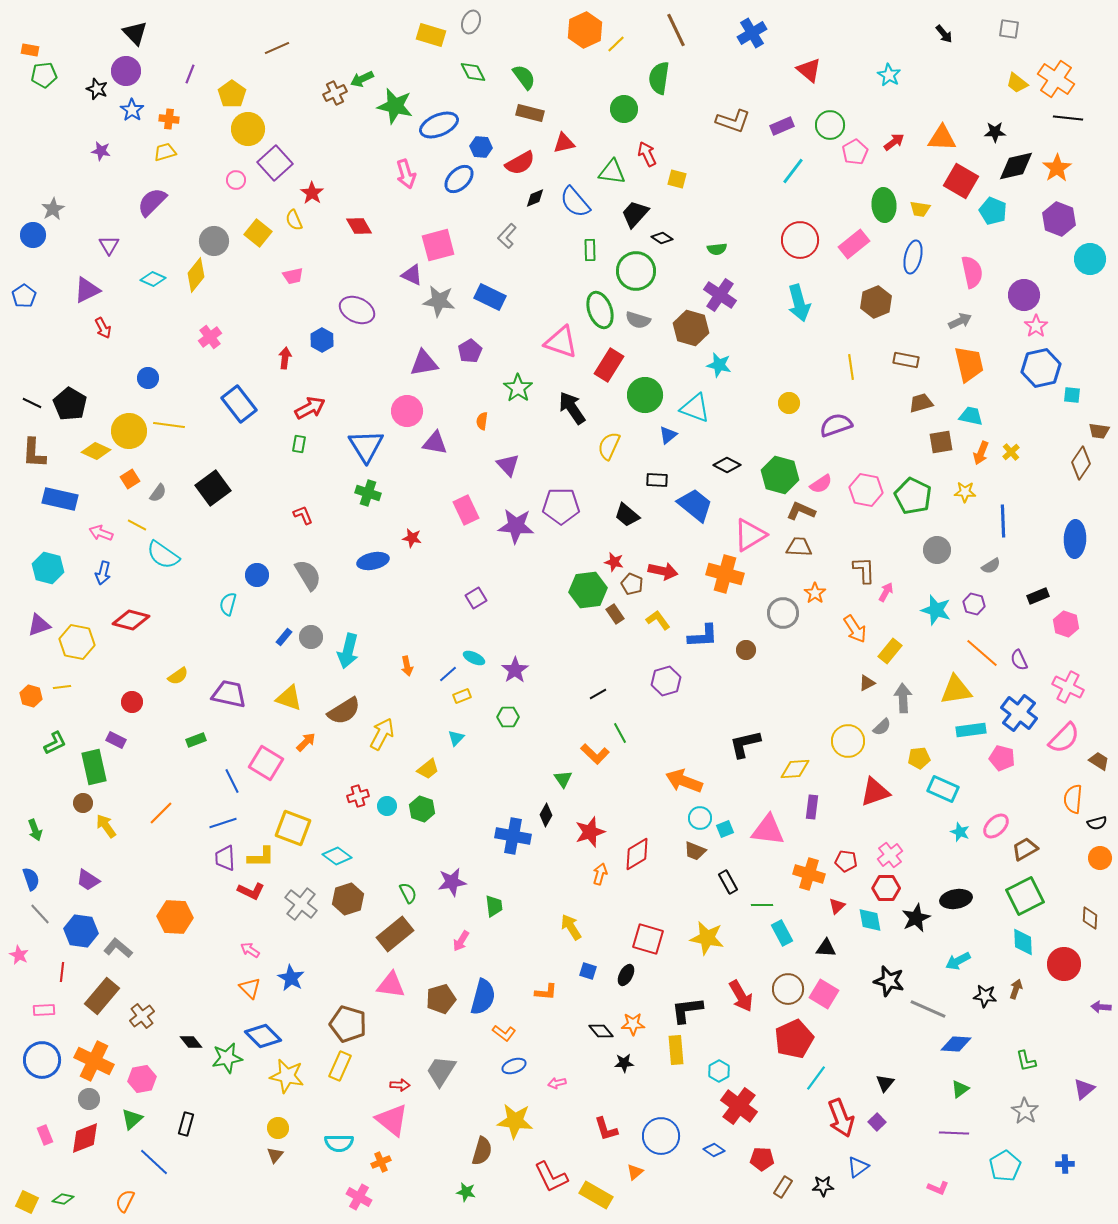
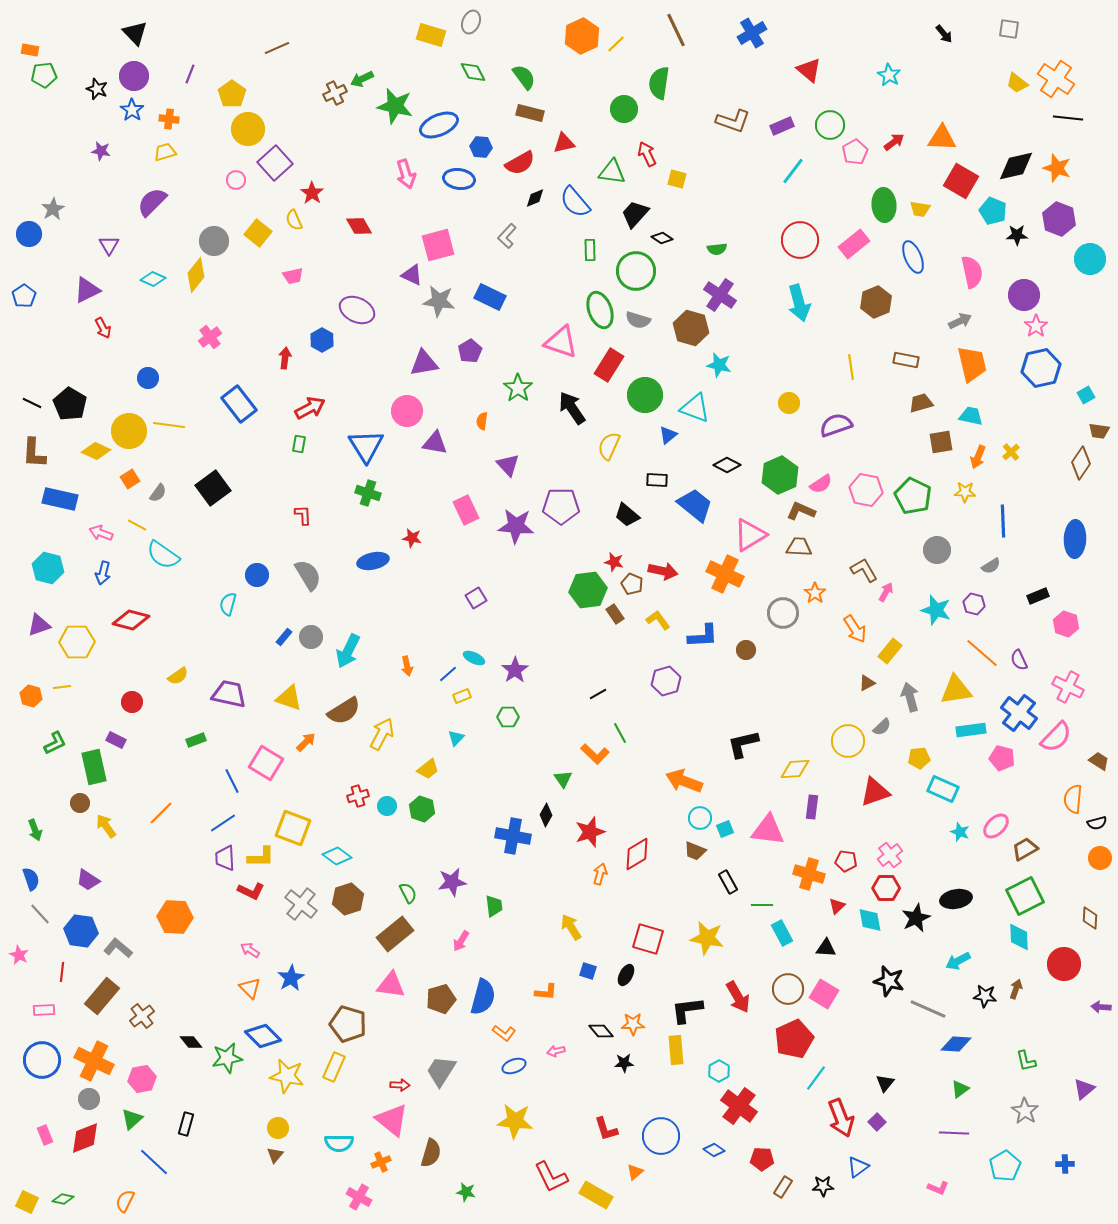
orange hexagon at (585, 30): moved 3 px left, 6 px down
purple circle at (126, 71): moved 8 px right, 5 px down
green semicircle at (659, 78): moved 5 px down
black star at (995, 132): moved 22 px right, 103 px down
orange star at (1057, 168): rotated 20 degrees counterclockwise
blue ellipse at (459, 179): rotated 52 degrees clockwise
blue circle at (33, 235): moved 4 px left, 1 px up
blue ellipse at (913, 257): rotated 36 degrees counterclockwise
orange trapezoid at (969, 364): moved 3 px right
cyan square at (1072, 395): moved 14 px right; rotated 36 degrees counterclockwise
orange arrow at (981, 453): moved 3 px left, 4 px down
green hexagon at (780, 475): rotated 21 degrees clockwise
red L-shape at (303, 515): rotated 20 degrees clockwise
brown L-shape at (864, 570): rotated 28 degrees counterclockwise
orange cross at (725, 574): rotated 9 degrees clockwise
yellow hexagon at (77, 642): rotated 12 degrees counterclockwise
cyan arrow at (348, 651): rotated 12 degrees clockwise
gray arrow at (903, 698): moved 7 px right, 1 px up; rotated 12 degrees counterclockwise
pink semicircle at (1064, 738): moved 8 px left, 1 px up
black L-shape at (745, 744): moved 2 px left
brown circle at (83, 803): moved 3 px left
blue line at (223, 823): rotated 16 degrees counterclockwise
cyan diamond at (1023, 942): moved 4 px left, 5 px up
blue star at (291, 978): rotated 12 degrees clockwise
red arrow at (741, 996): moved 3 px left, 1 px down
yellow rectangle at (340, 1066): moved 6 px left, 1 px down
pink arrow at (557, 1083): moved 1 px left, 32 px up
brown semicircle at (482, 1151): moved 51 px left, 2 px down
